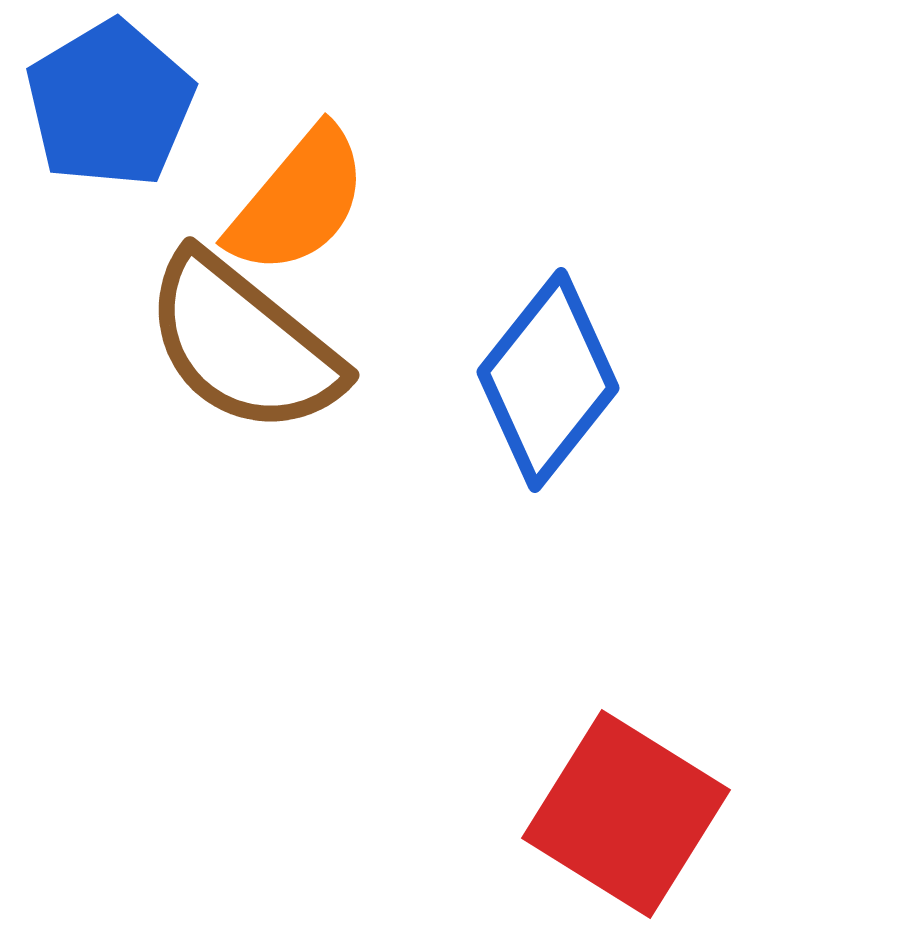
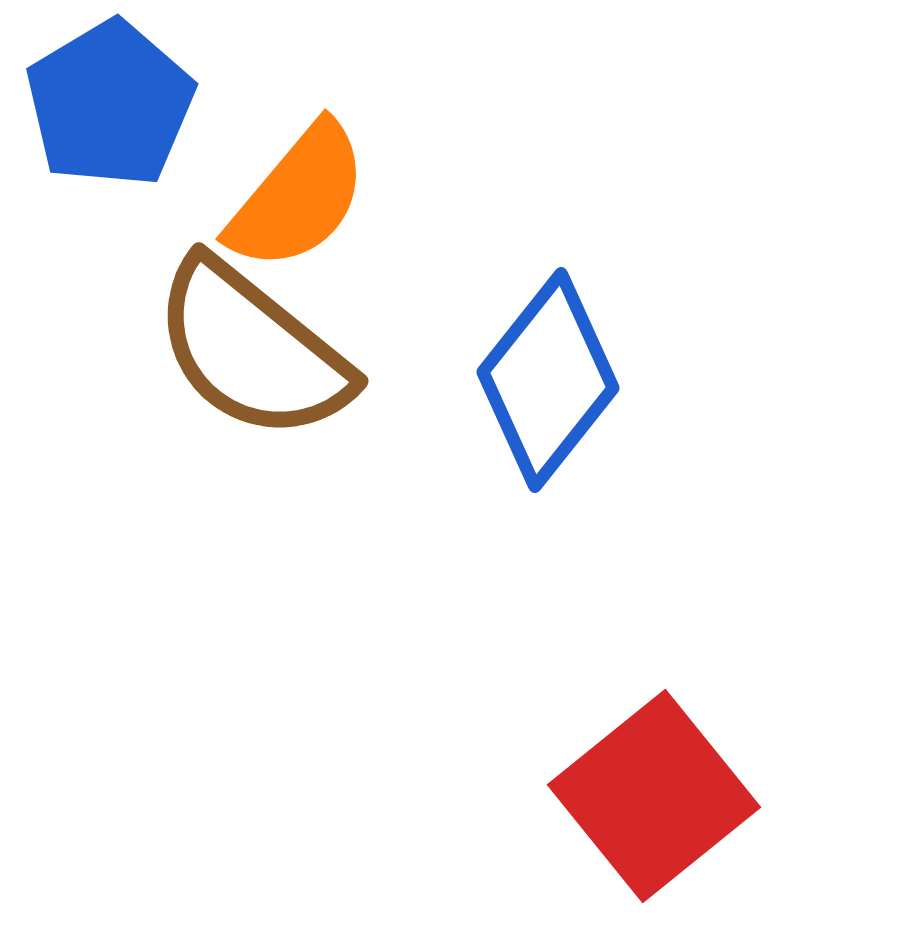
orange semicircle: moved 4 px up
brown semicircle: moved 9 px right, 6 px down
red square: moved 28 px right, 18 px up; rotated 19 degrees clockwise
